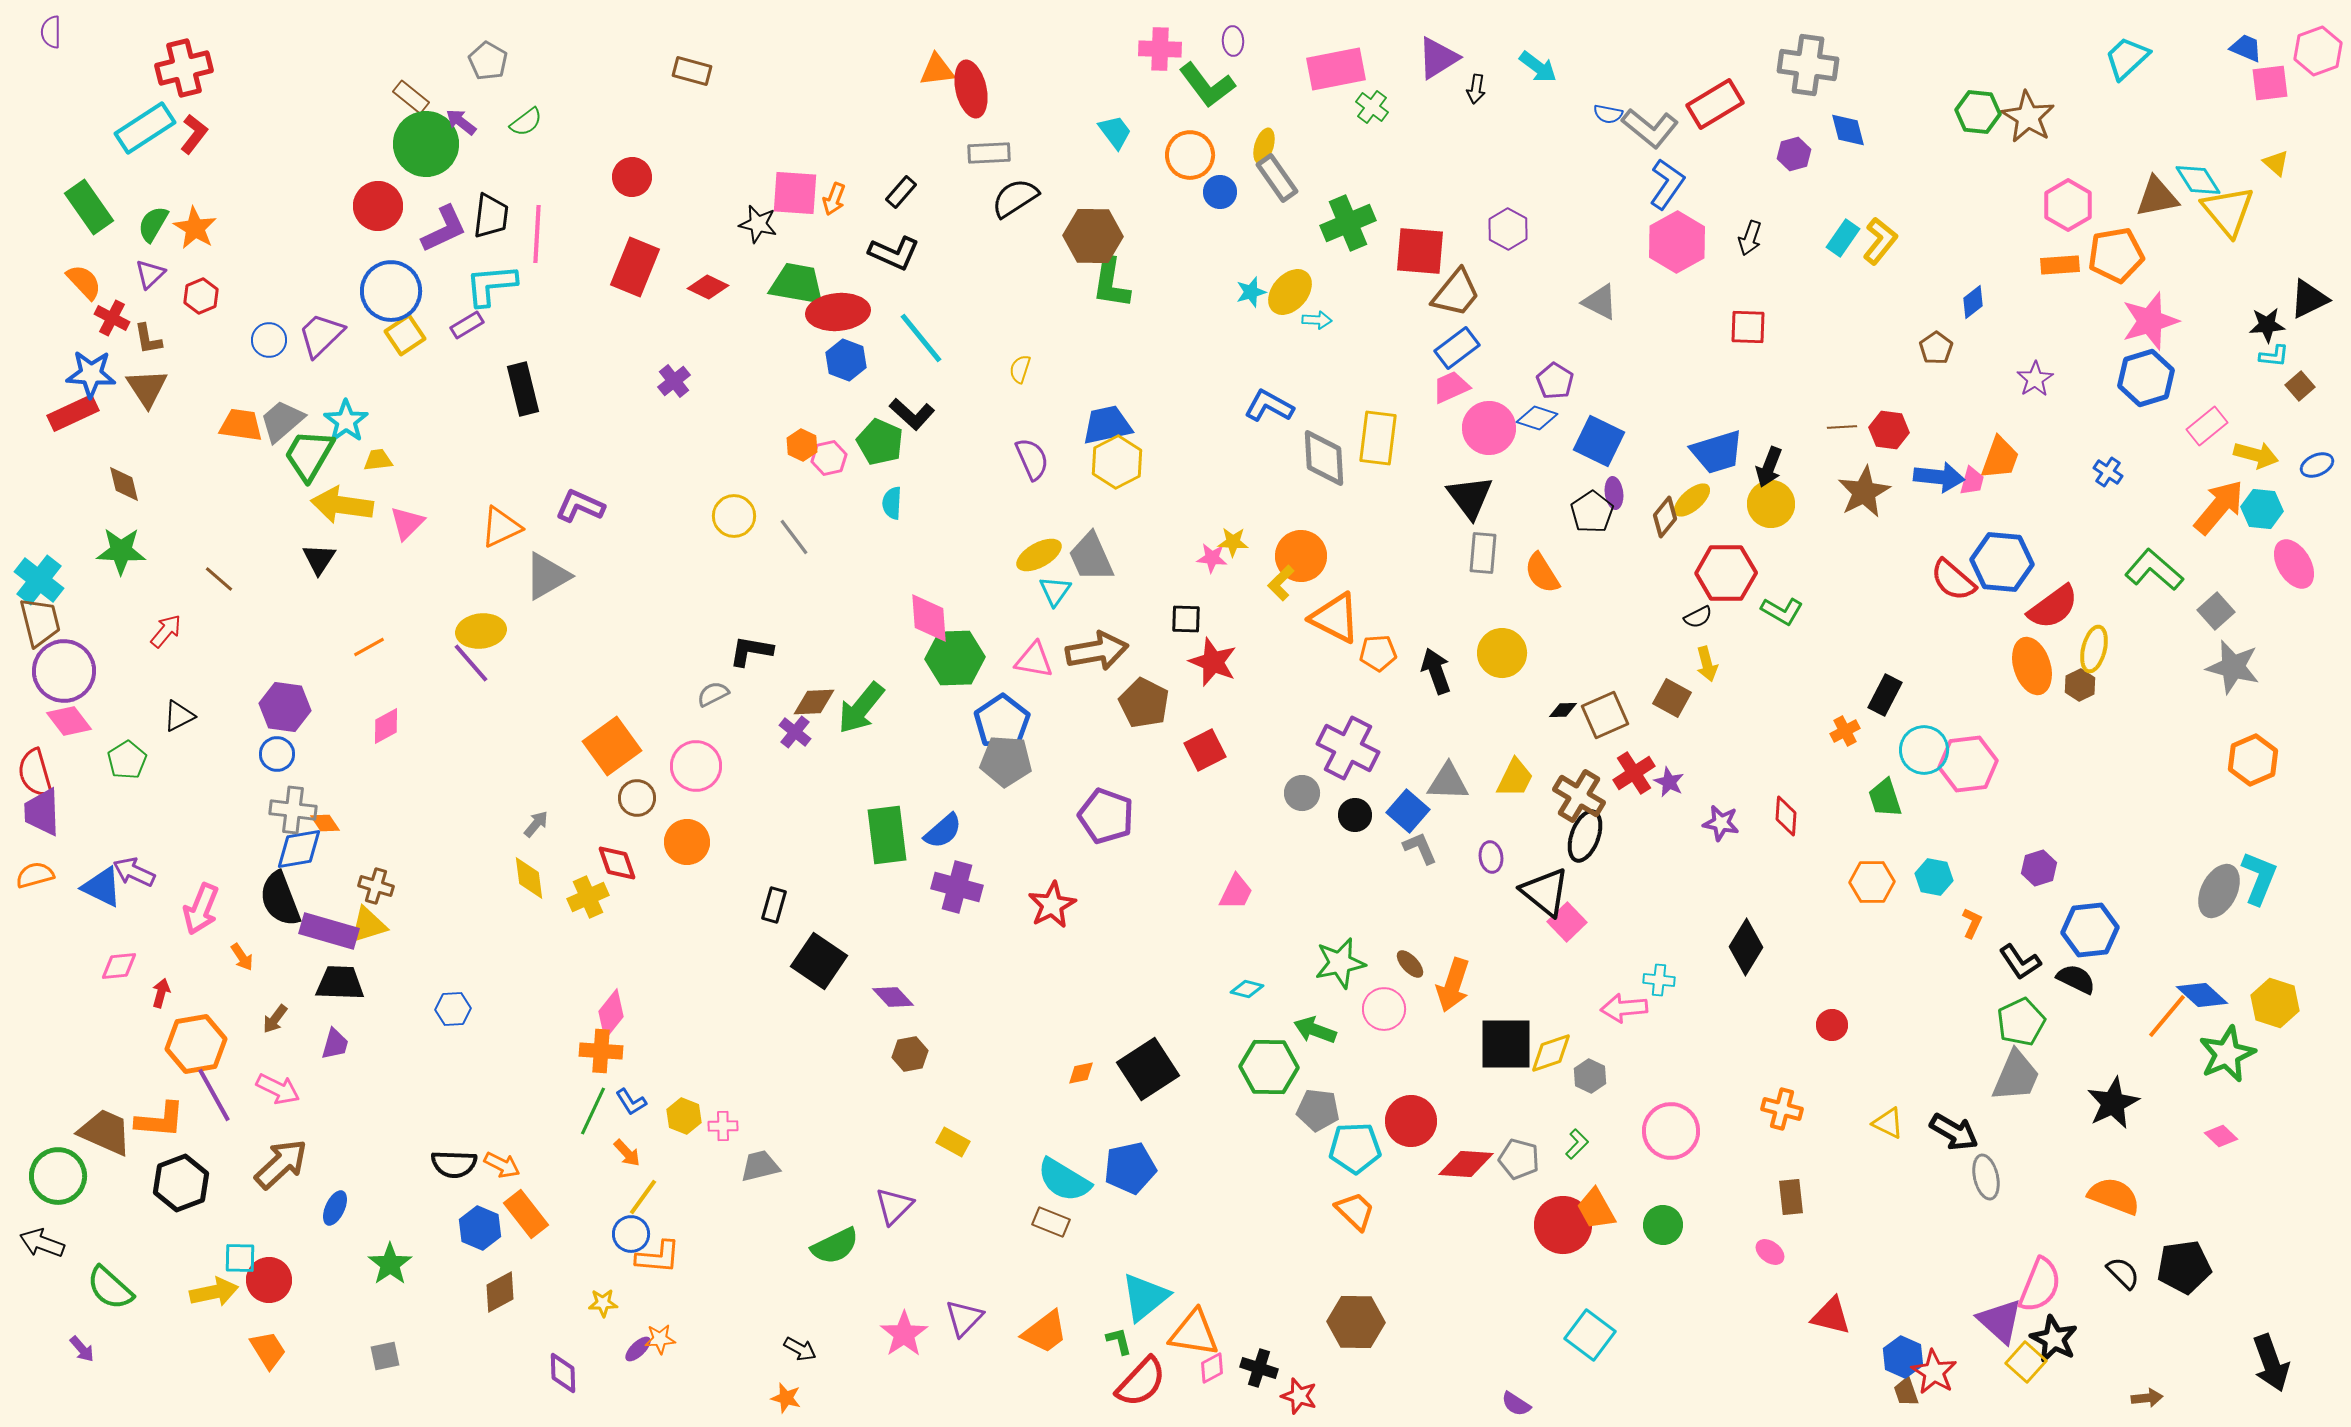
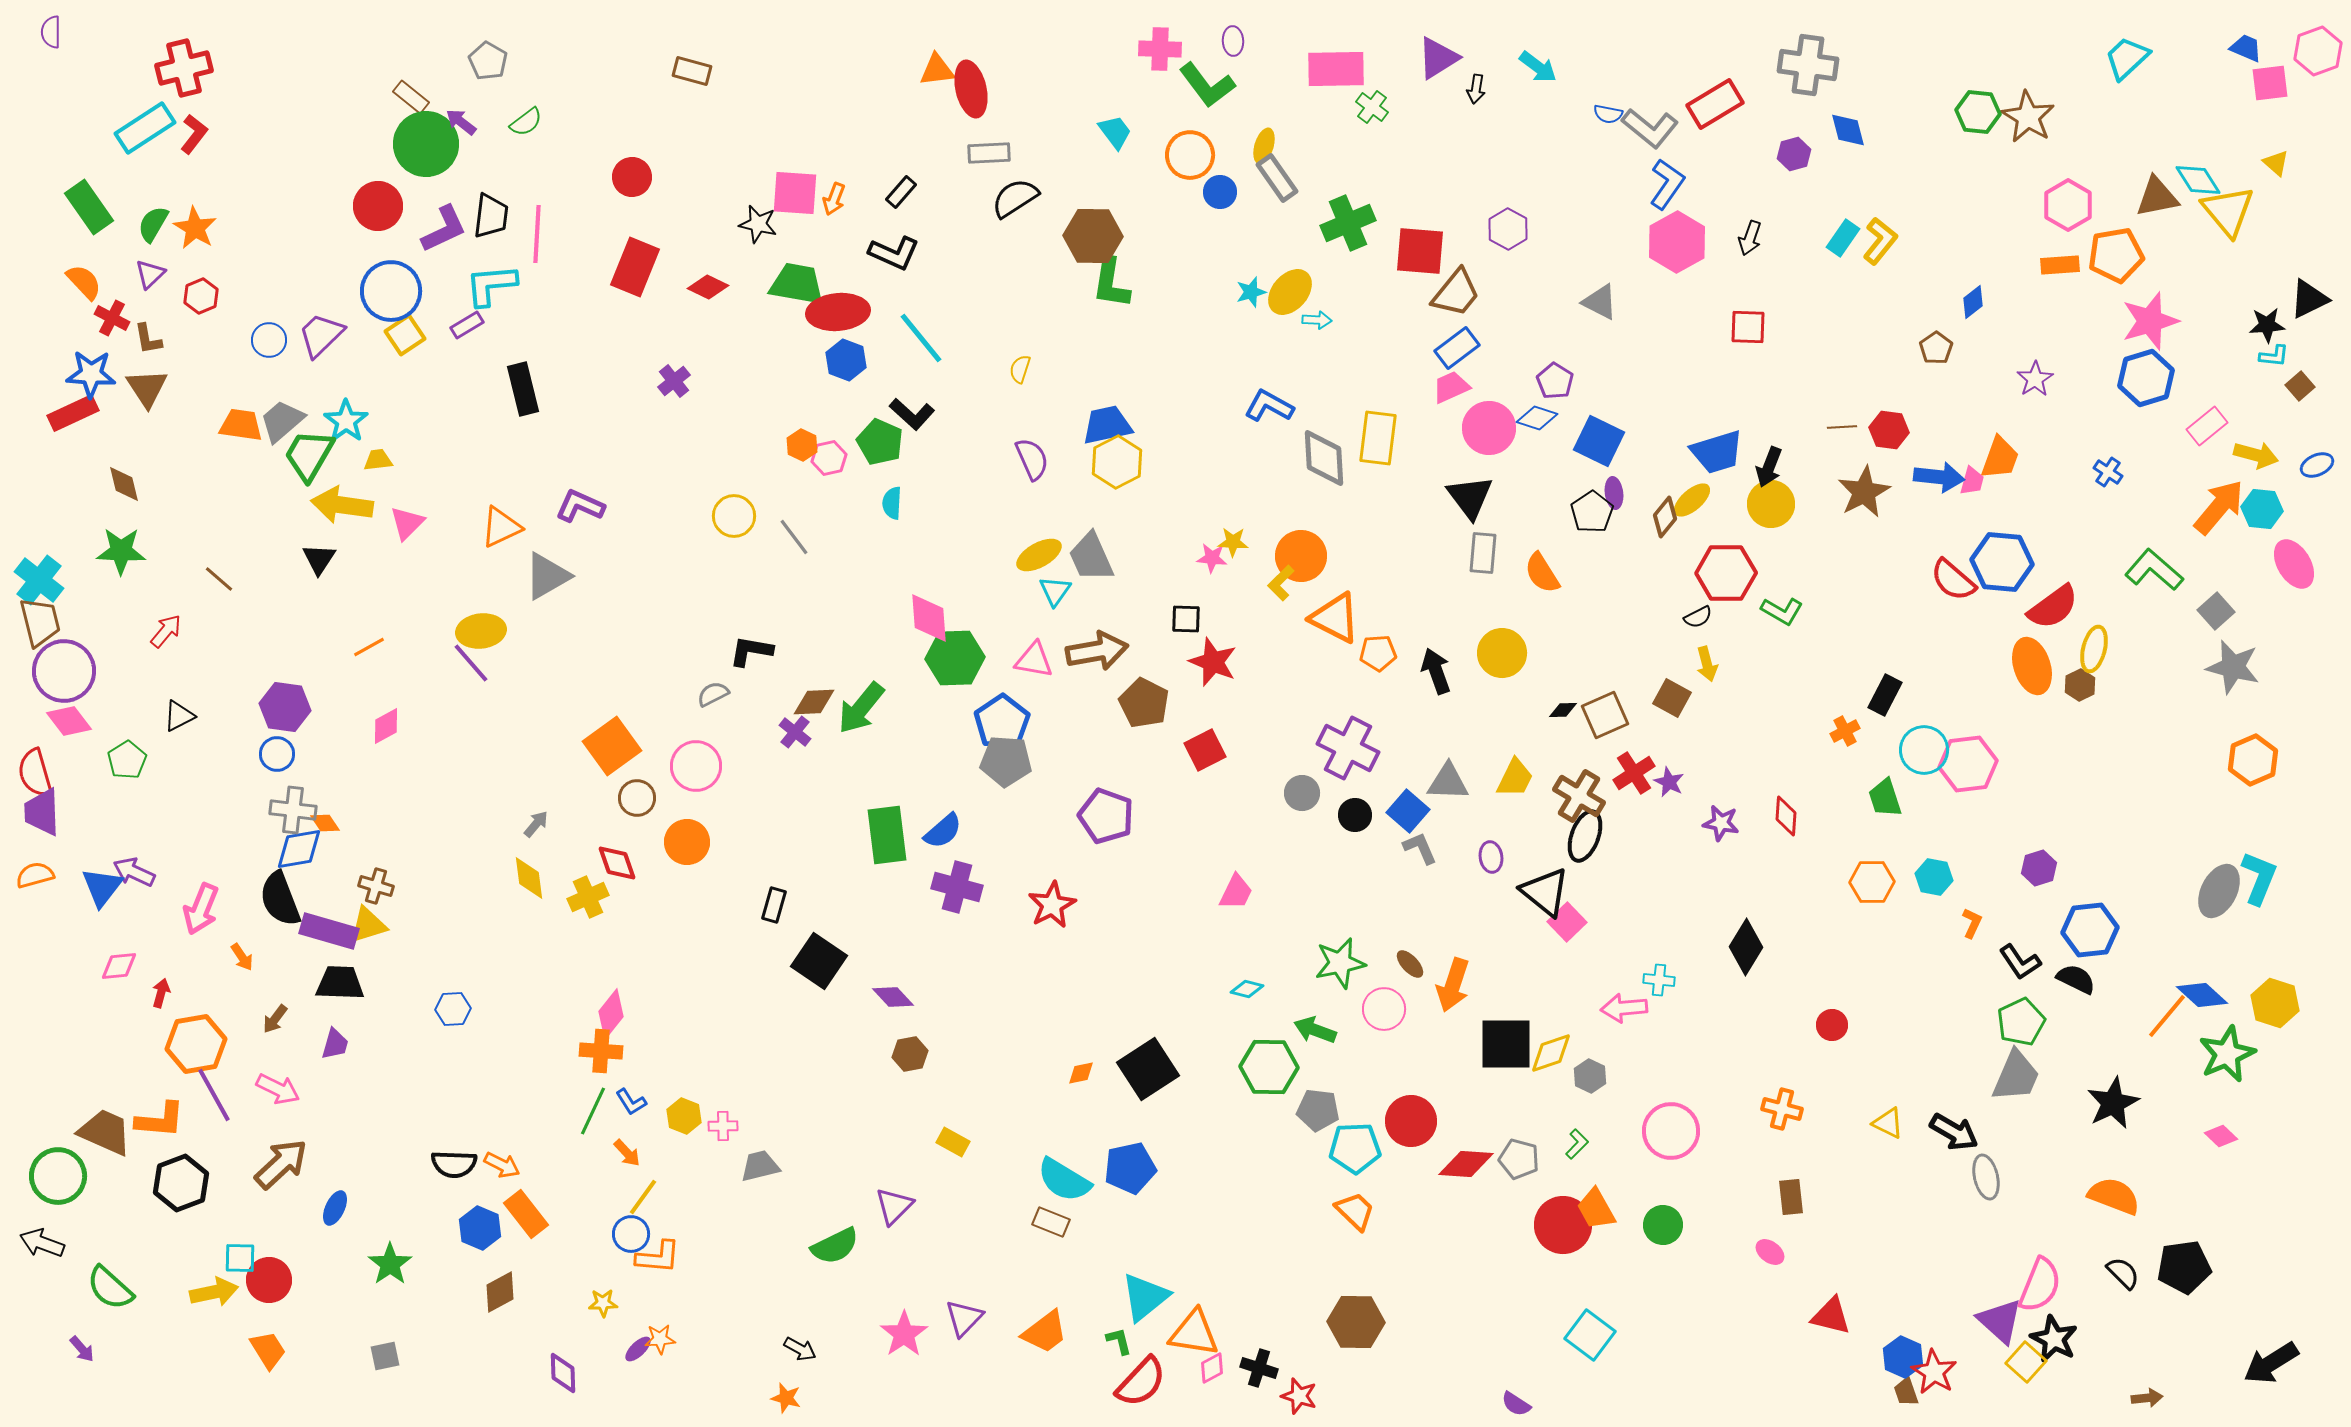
pink rectangle at (1336, 69): rotated 10 degrees clockwise
blue triangle at (102, 887): rotated 42 degrees clockwise
black arrow at (2271, 1363): rotated 78 degrees clockwise
